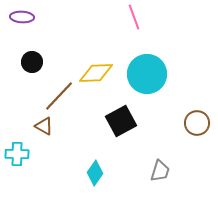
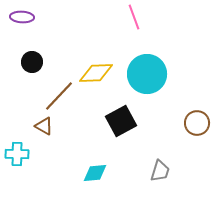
cyan diamond: rotated 50 degrees clockwise
